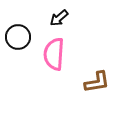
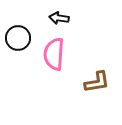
black arrow: rotated 48 degrees clockwise
black circle: moved 1 px down
